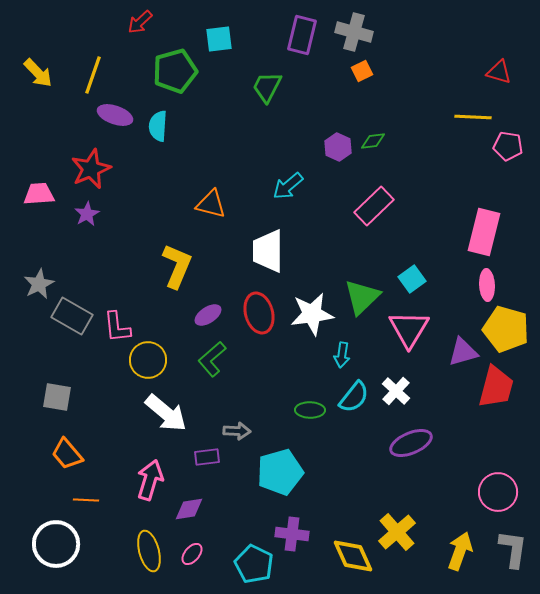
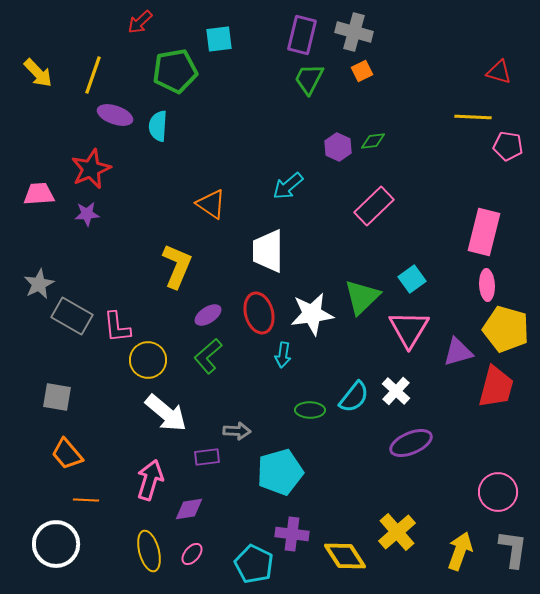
green pentagon at (175, 71): rotated 6 degrees clockwise
green trapezoid at (267, 87): moved 42 px right, 8 px up
orange triangle at (211, 204): rotated 20 degrees clockwise
purple star at (87, 214): rotated 25 degrees clockwise
purple triangle at (463, 352): moved 5 px left
cyan arrow at (342, 355): moved 59 px left
green L-shape at (212, 359): moved 4 px left, 3 px up
yellow diamond at (353, 556): moved 8 px left; rotated 9 degrees counterclockwise
